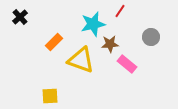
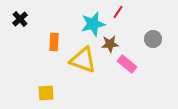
red line: moved 2 px left, 1 px down
black cross: moved 2 px down
gray circle: moved 2 px right, 2 px down
orange rectangle: rotated 42 degrees counterclockwise
yellow triangle: moved 2 px right
yellow square: moved 4 px left, 3 px up
